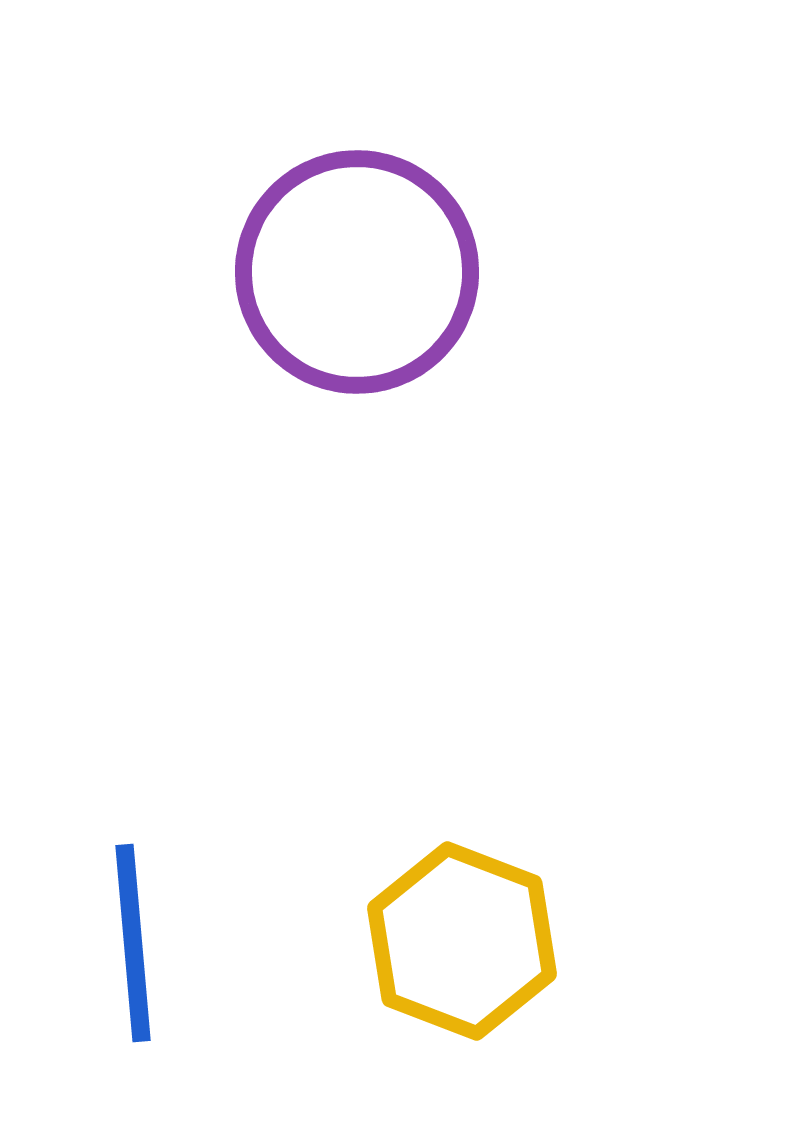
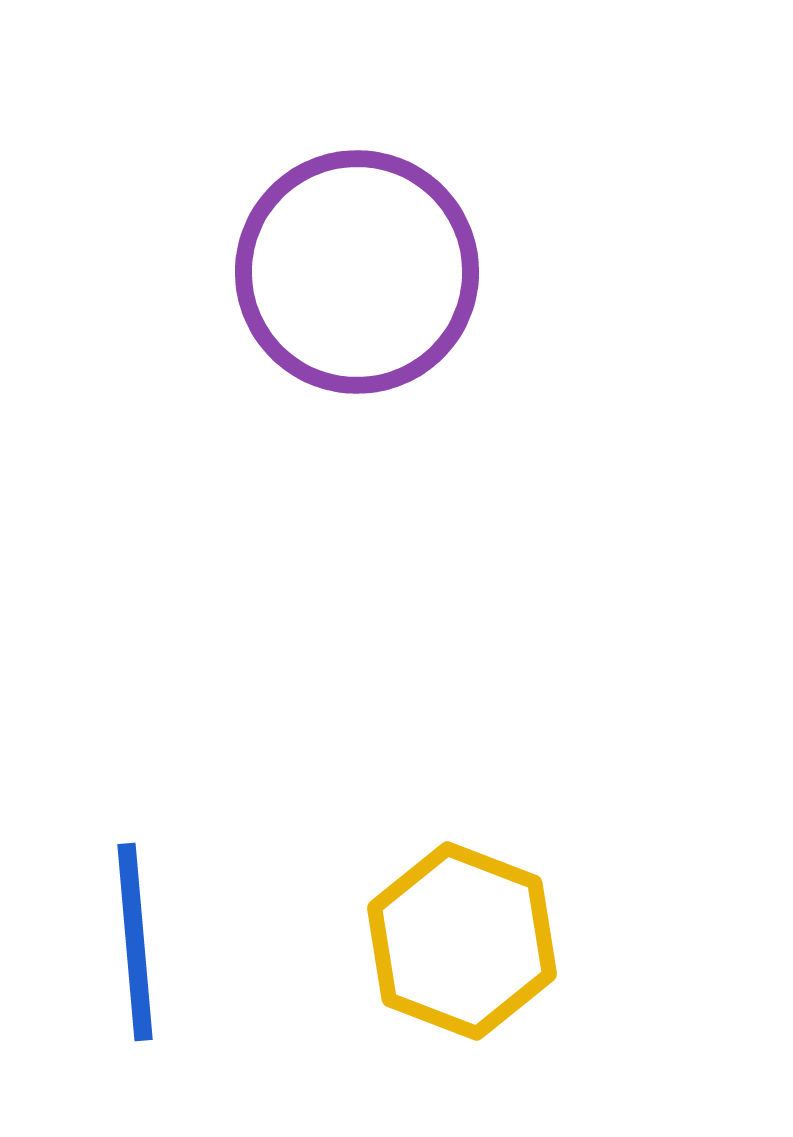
blue line: moved 2 px right, 1 px up
